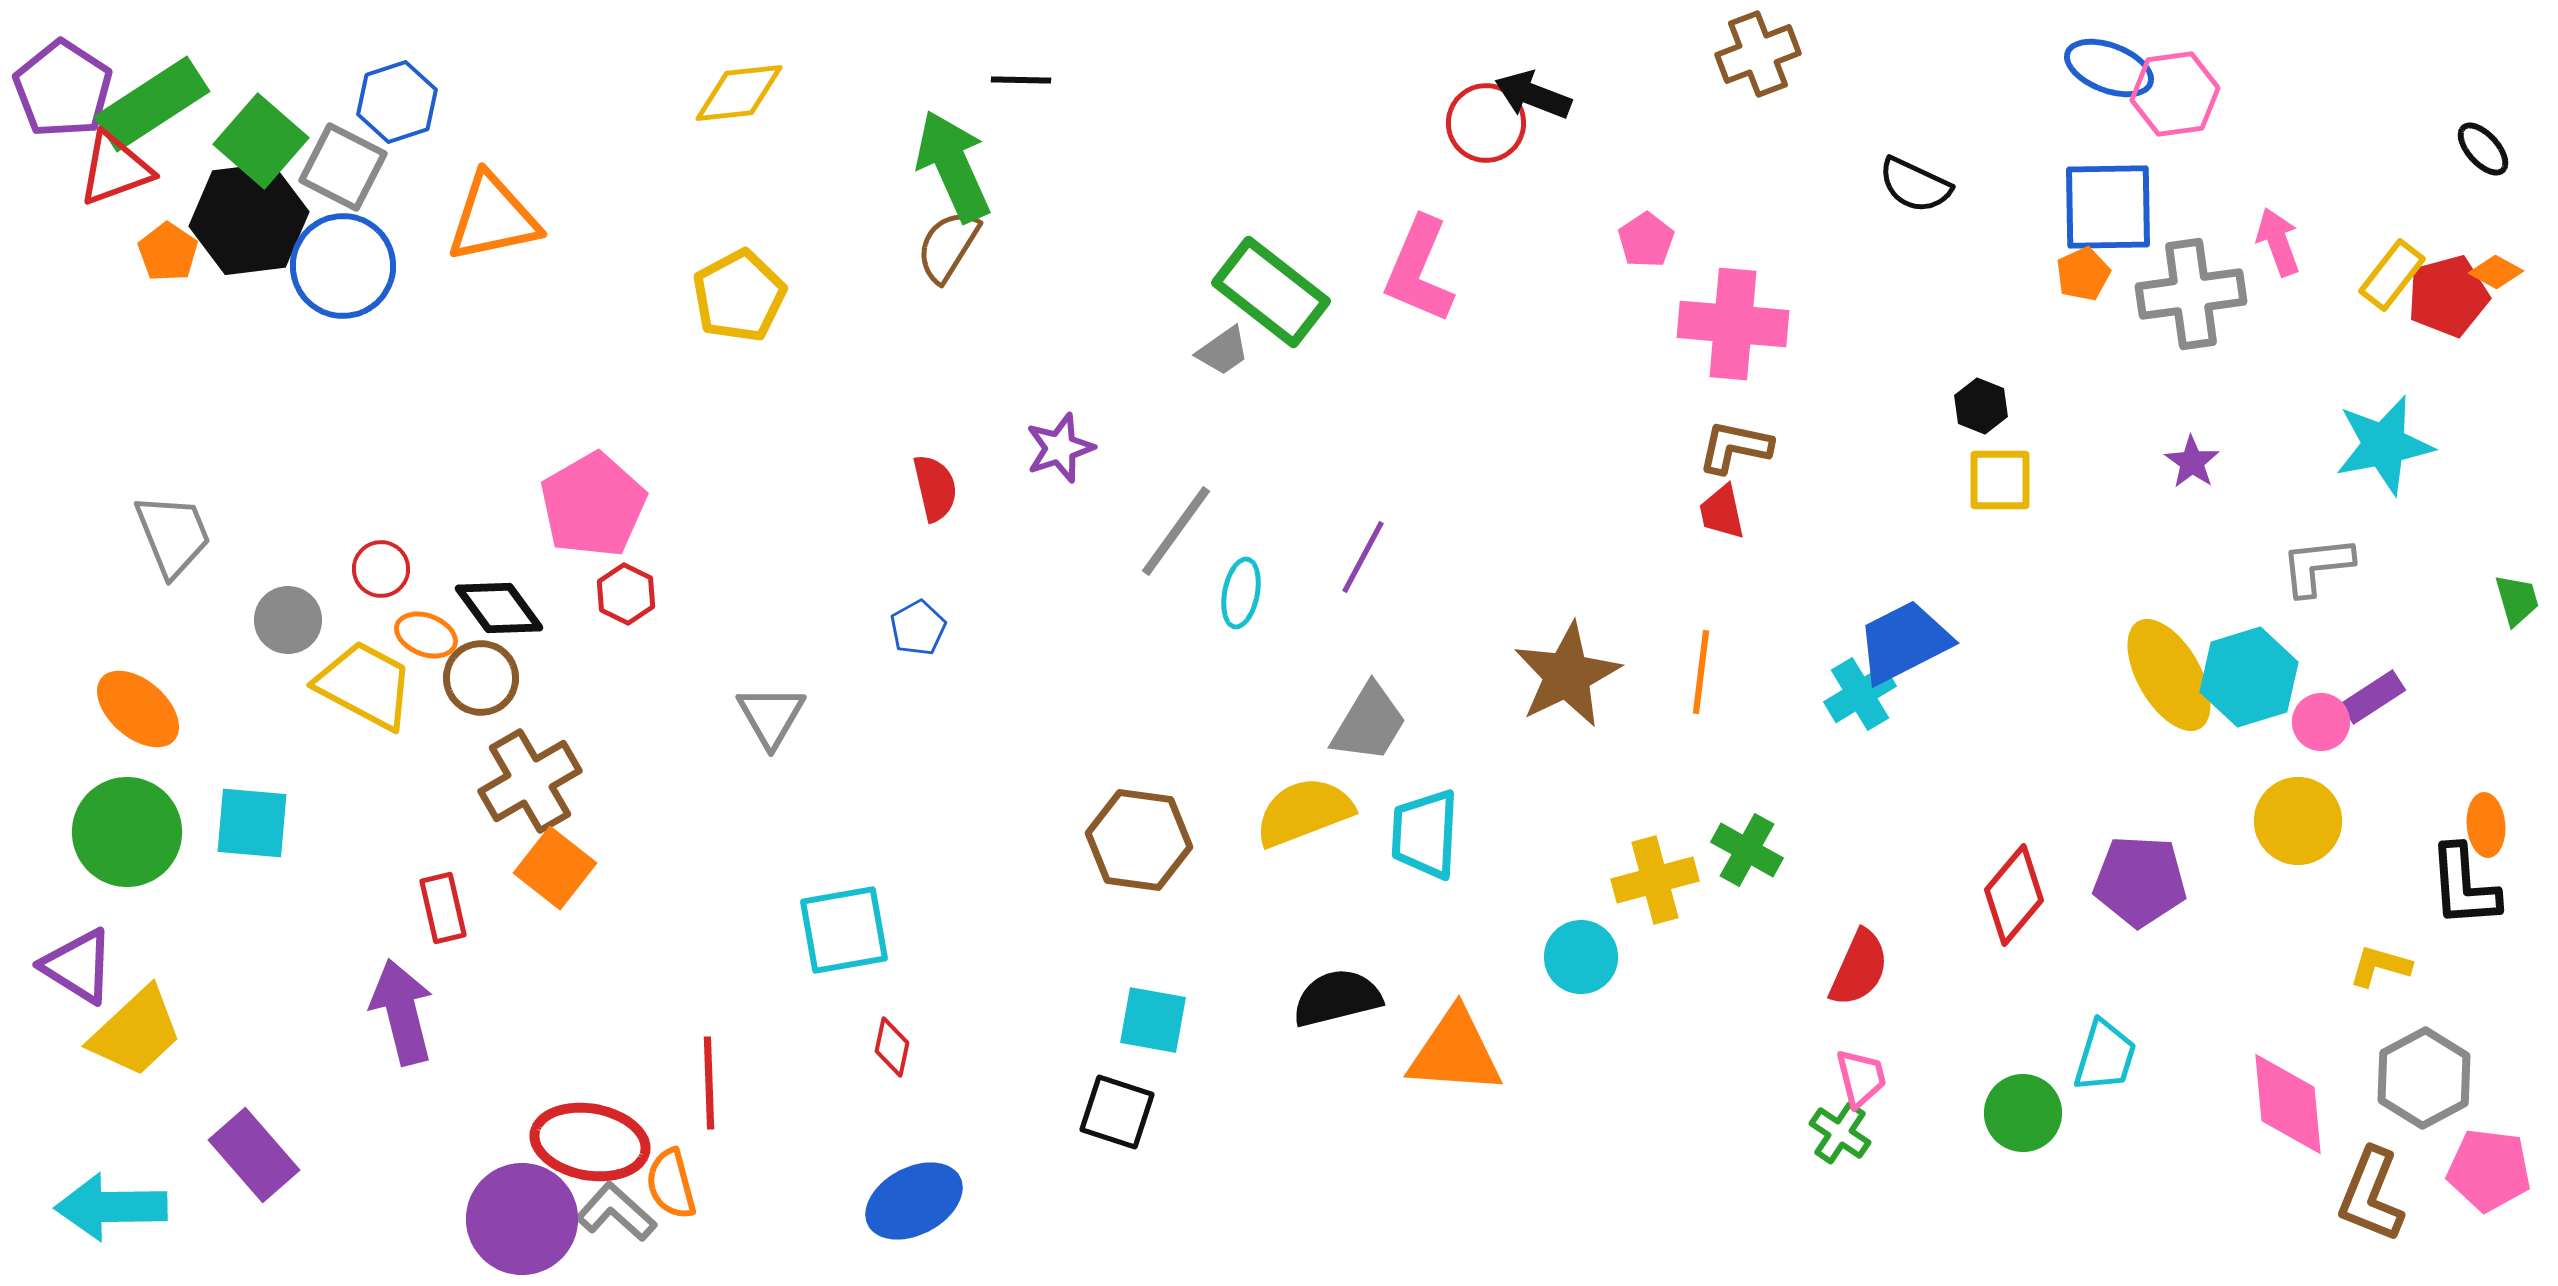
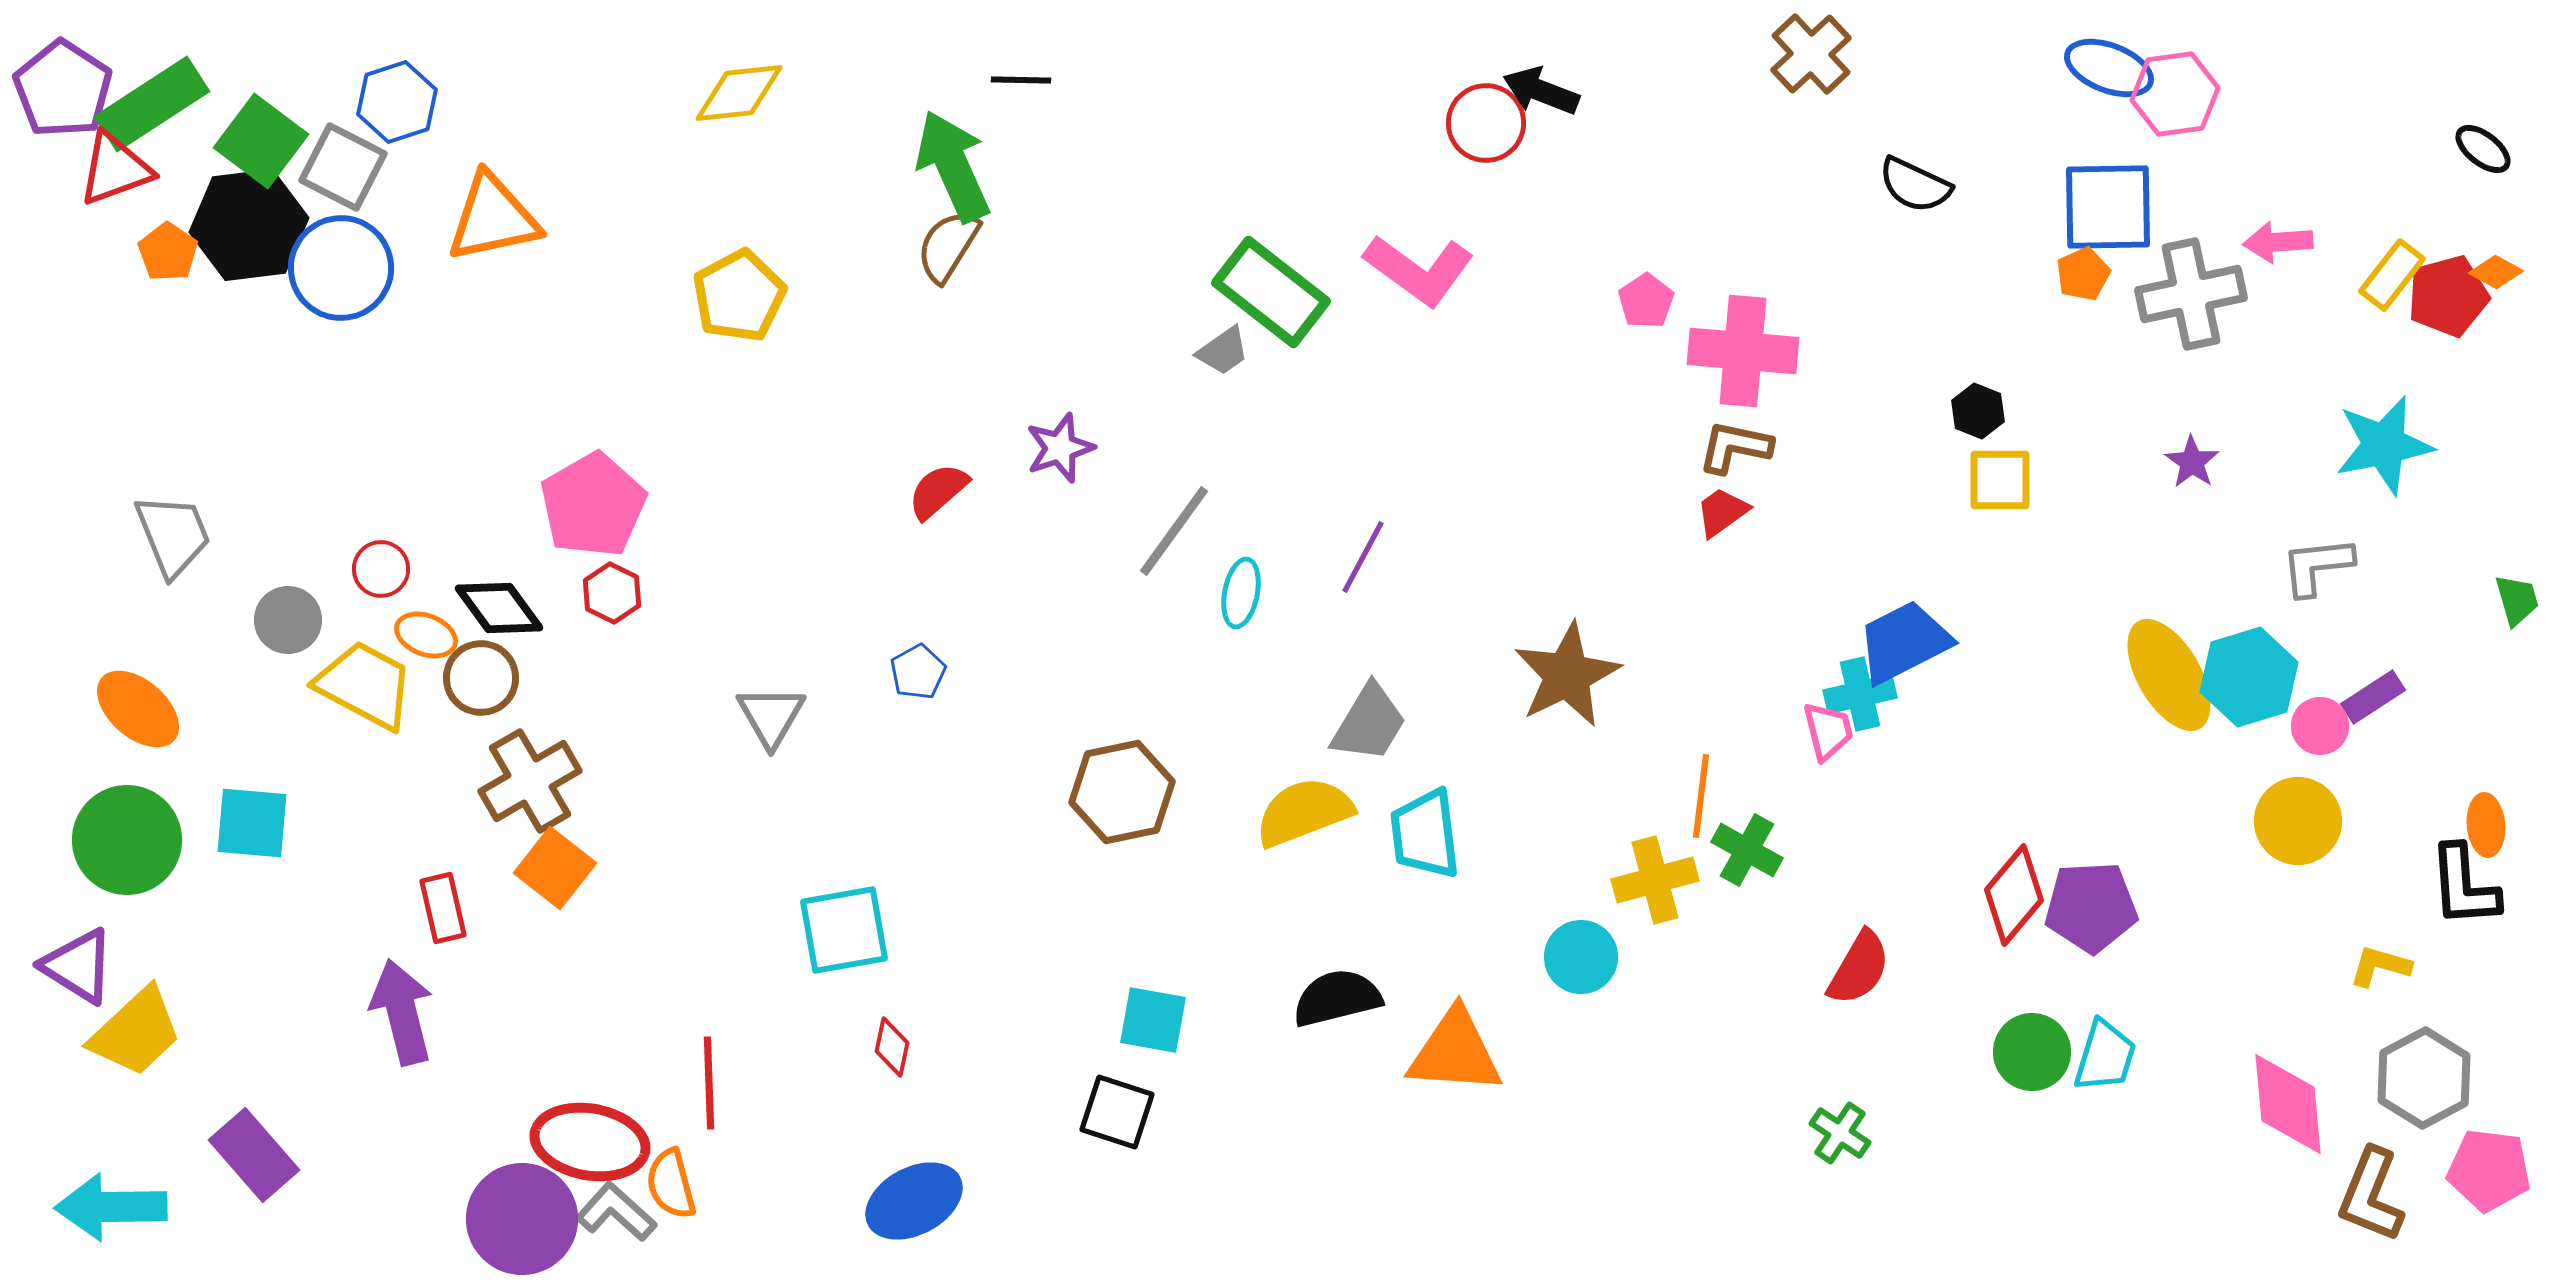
brown cross at (1758, 54): moved 53 px right; rotated 22 degrees counterclockwise
black arrow at (1533, 95): moved 8 px right, 4 px up
green square at (261, 141): rotated 4 degrees counterclockwise
black ellipse at (2483, 149): rotated 10 degrees counterclockwise
black hexagon at (249, 219): moved 6 px down
pink pentagon at (1646, 240): moved 61 px down
pink arrow at (2278, 242): rotated 74 degrees counterclockwise
blue circle at (343, 266): moved 2 px left, 2 px down
pink L-shape at (1419, 270): rotated 77 degrees counterclockwise
gray cross at (2191, 294): rotated 4 degrees counterclockwise
pink cross at (1733, 324): moved 10 px right, 27 px down
black hexagon at (1981, 406): moved 3 px left, 5 px down
red semicircle at (935, 488): moved 3 px right, 3 px down; rotated 118 degrees counterclockwise
red trapezoid at (1722, 512): rotated 66 degrees clockwise
gray line at (1176, 531): moved 2 px left
red hexagon at (626, 594): moved 14 px left, 1 px up
blue pentagon at (918, 628): moved 44 px down
orange line at (1701, 672): moved 124 px down
cyan cross at (1860, 694): rotated 18 degrees clockwise
pink circle at (2321, 722): moved 1 px left, 4 px down
green circle at (127, 832): moved 8 px down
cyan trapezoid at (1425, 834): rotated 10 degrees counterclockwise
brown hexagon at (1139, 840): moved 17 px left, 48 px up; rotated 20 degrees counterclockwise
purple pentagon at (2140, 881): moved 49 px left, 26 px down; rotated 6 degrees counterclockwise
red semicircle at (1859, 968): rotated 6 degrees clockwise
pink trapezoid at (1861, 1078): moved 33 px left, 347 px up
green circle at (2023, 1113): moved 9 px right, 61 px up
